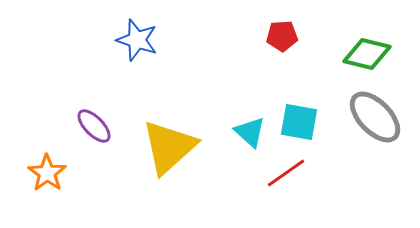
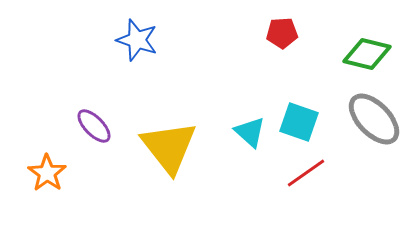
red pentagon: moved 3 px up
gray ellipse: moved 1 px left, 2 px down
cyan square: rotated 9 degrees clockwise
yellow triangle: rotated 26 degrees counterclockwise
red line: moved 20 px right
